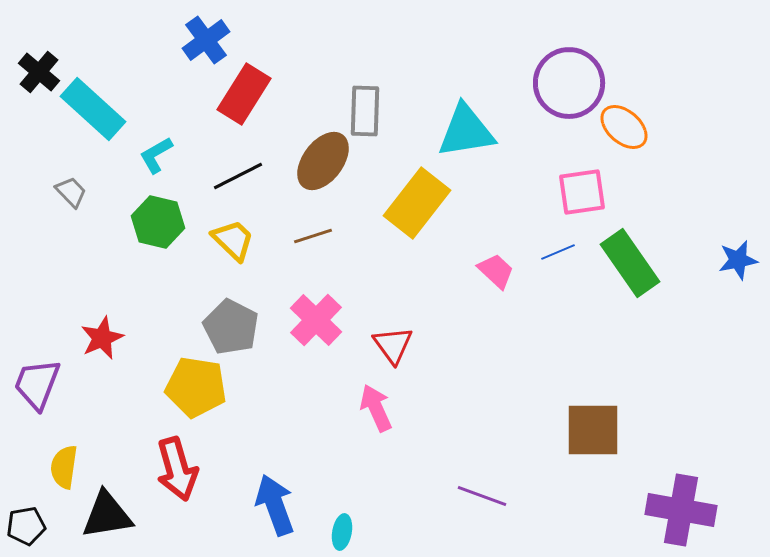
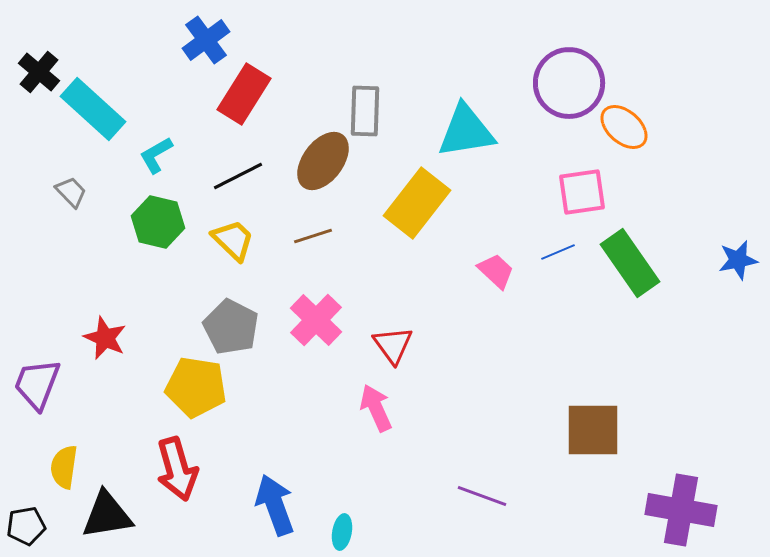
red star: moved 3 px right; rotated 24 degrees counterclockwise
